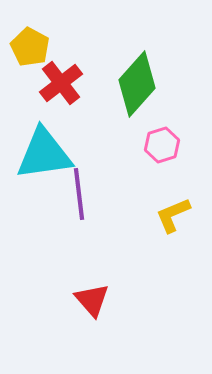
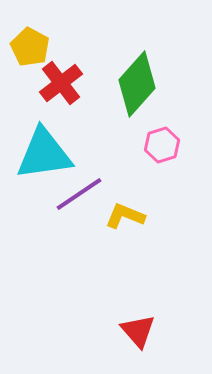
purple line: rotated 63 degrees clockwise
yellow L-shape: moved 48 px left, 1 px down; rotated 45 degrees clockwise
red triangle: moved 46 px right, 31 px down
